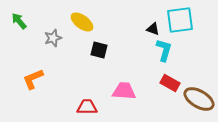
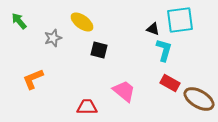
pink trapezoid: rotated 35 degrees clockwise
